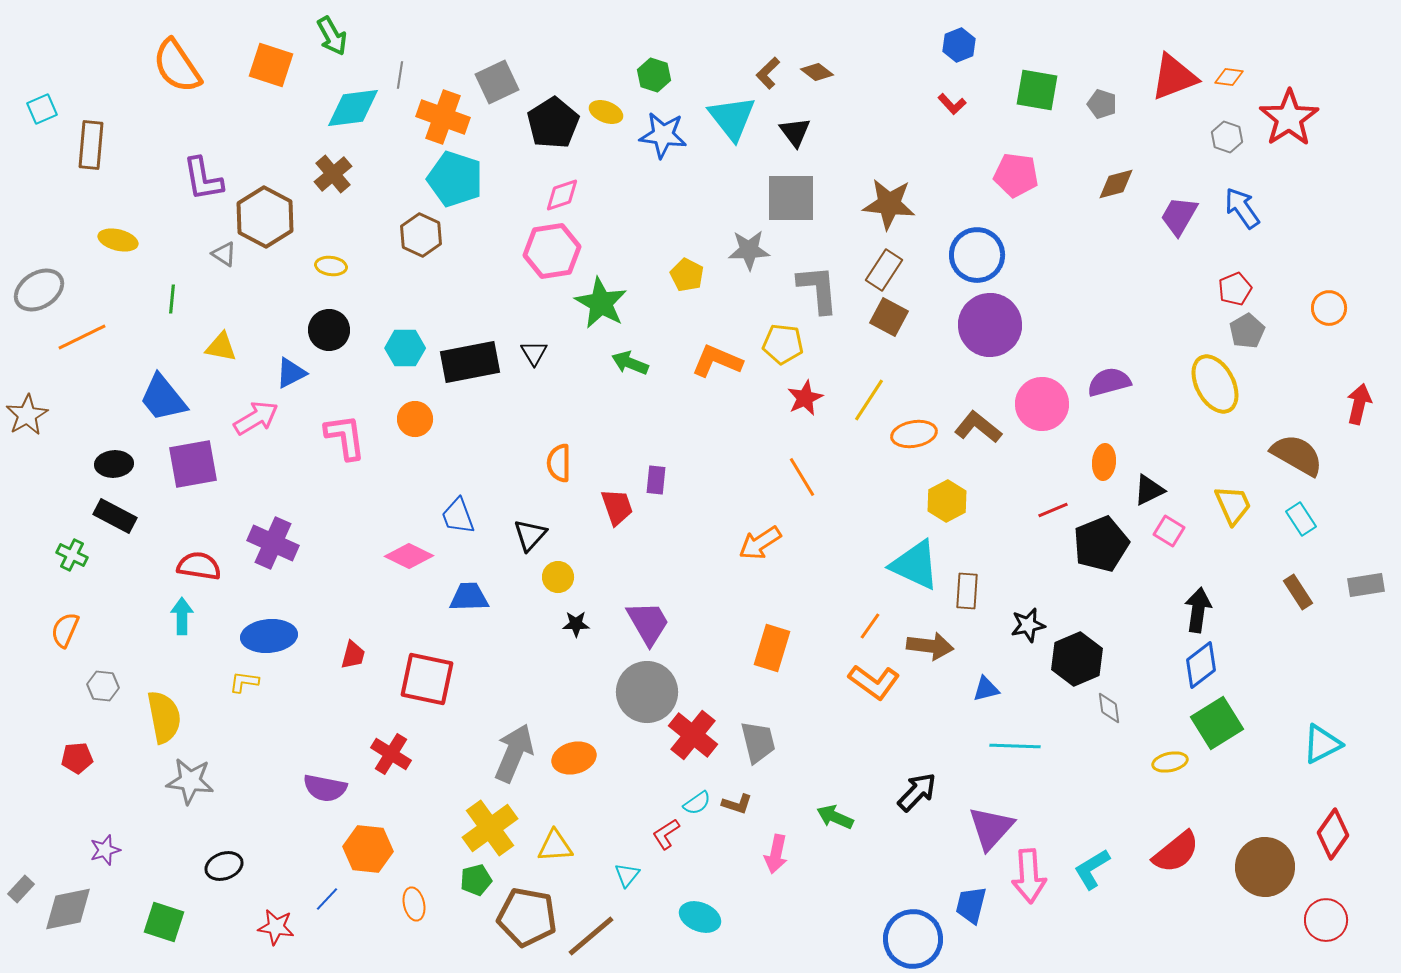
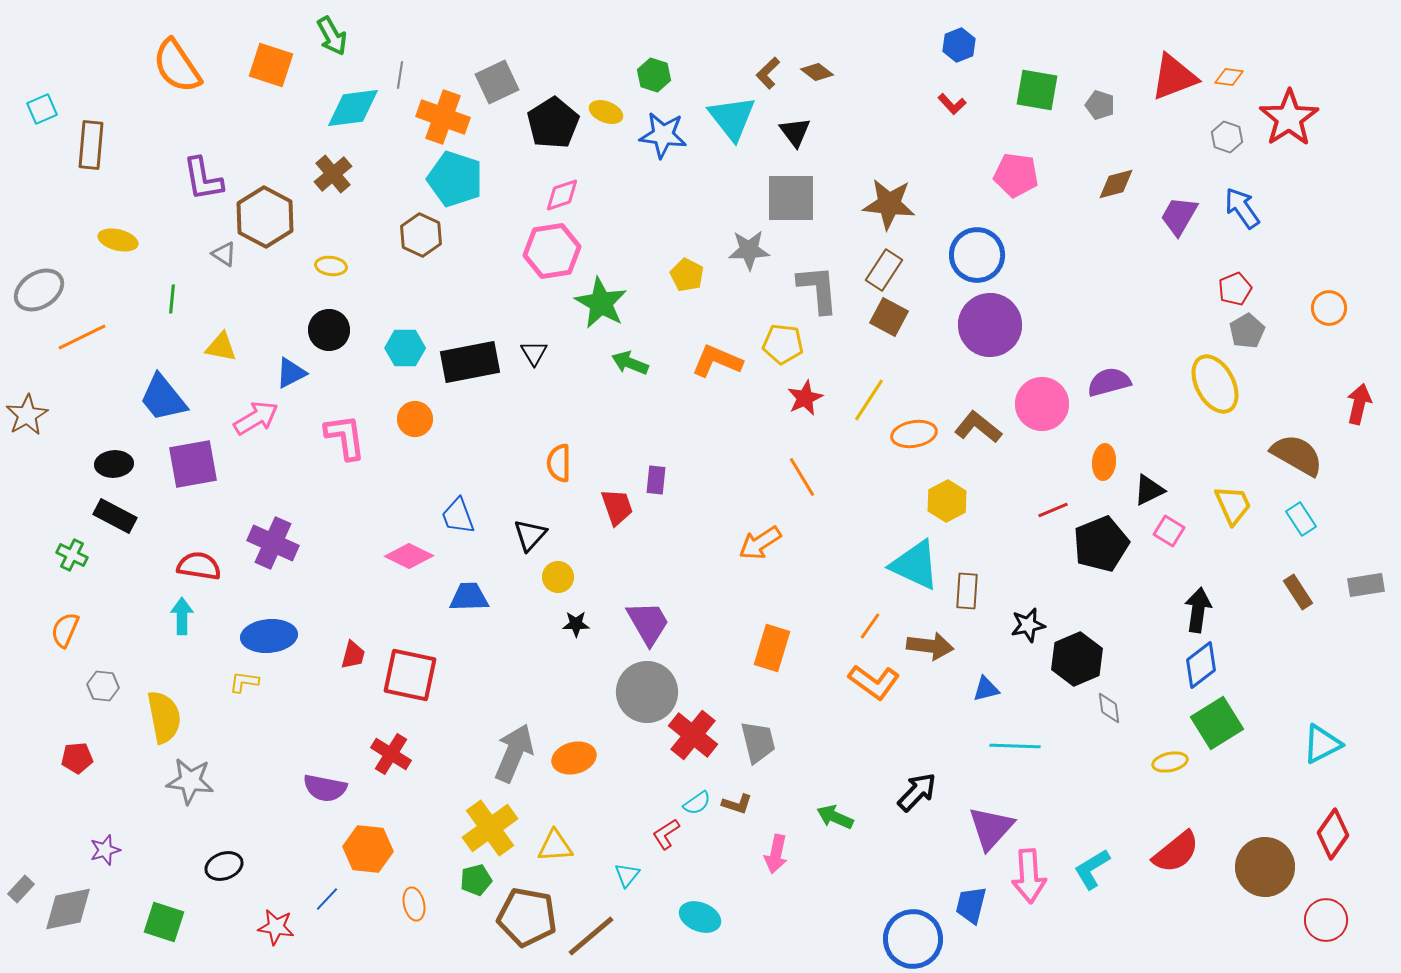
gray pentagon at (1102, 104): moved 2 px left, 1 px down
red square at (427, 679): moved 17 px left, 4 px up
